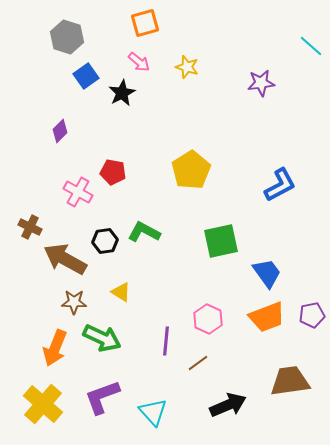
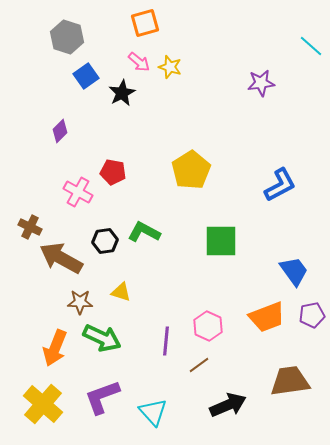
yellow star: moved 17 px left
green square: rotated 12 degrees clockwise
brown arrow: moved 4 px left, 1 px up
blue trapezoid: moved 27 px right, 2 px up
yellow triangle: rotated 15 degrees counterclockwise
brown star: moved 6 px right
pink hexagon: moved 7 px down
brown line: moved 1 px right, 2 px down
